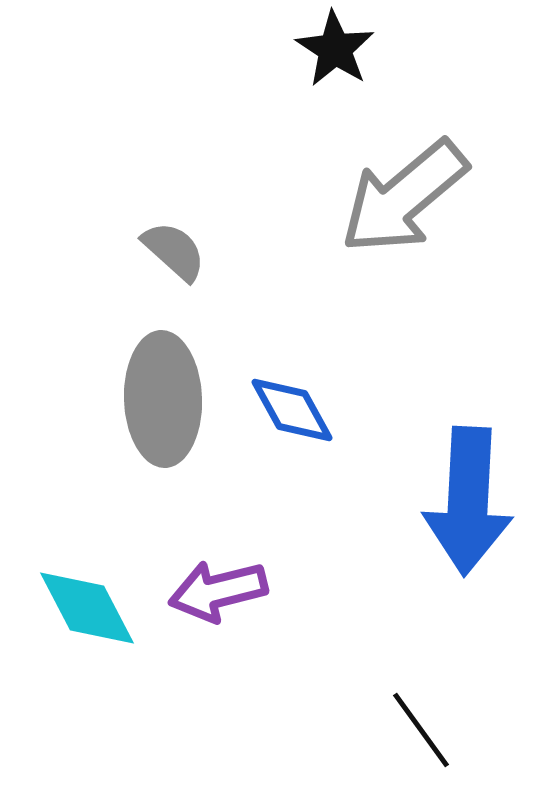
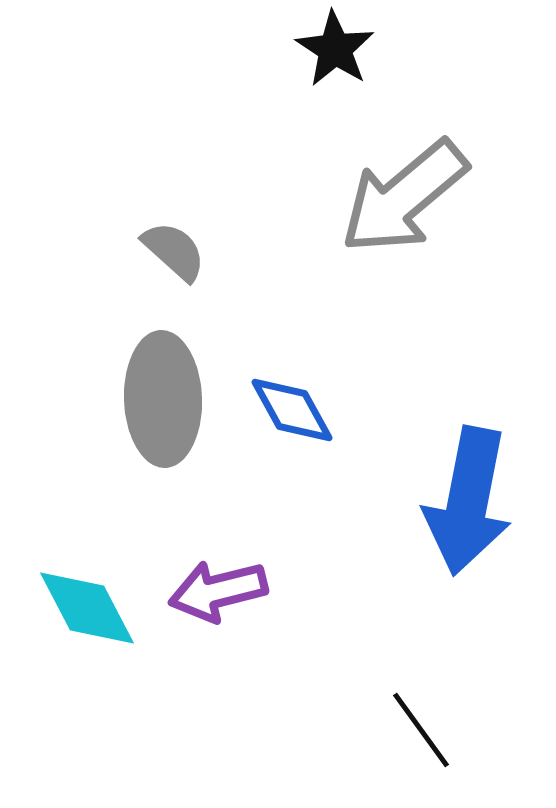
blue arrow: rotated 8 degrees clockwise
